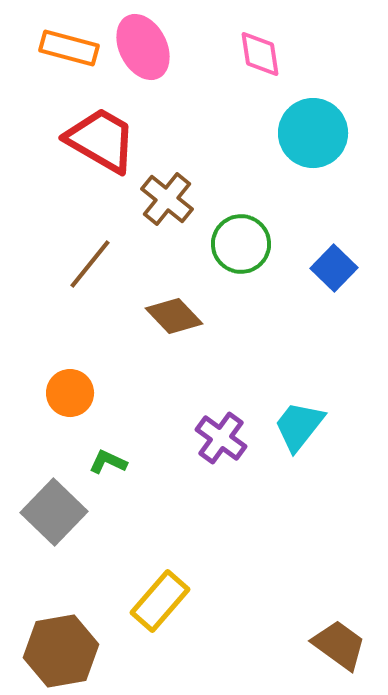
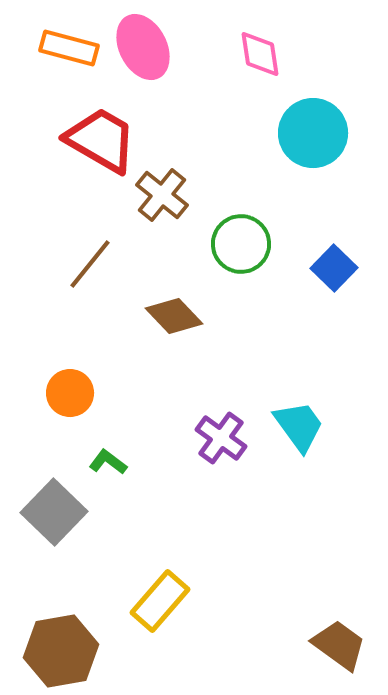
brown cross: moved 5 px left, 4 px up
cyan trapezoid: rotated 106 degrees clockwise
green L-shape: rotated 12 degrees clockwise
